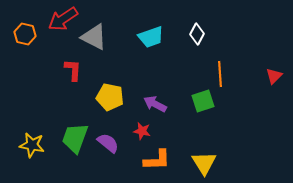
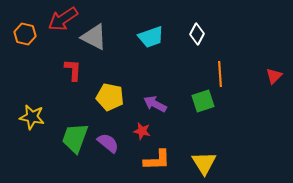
yellow star: moved 28 px up
